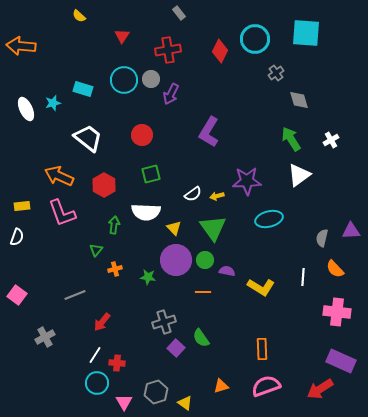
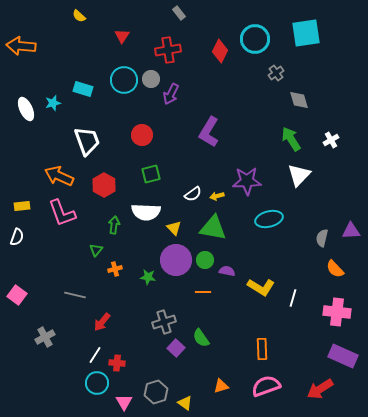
cyan square at (306, 33): rotated 12 degrees counterclockwise
white trapezoid at (88, 138): moved 1 px left, 3 px down; rotated 32 degrees clockwise
white triangle at (299, 175): rotated 10 degrees counterclockwise
green triangle at (213, 228): rotated 44 degrees counterclockwise
white line at (303, 277): moved 10 px left, 21 px down; rotated 12 degrees clockwise
gray line at (75, 295): rotated 35 degrees clockwise
purple rectangle at (341, 361): moved 2 px right, 5 px up
